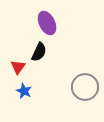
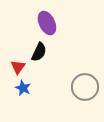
blue star: moved 1 px left, 3 px up
